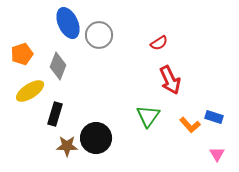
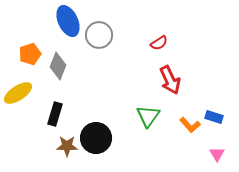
blue ellipse: moved 2 px up
orange pentagon: moved 8 px right
yellow ellipse: moved 12 px left, 2 px down
